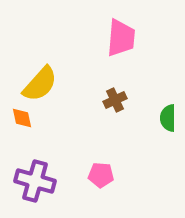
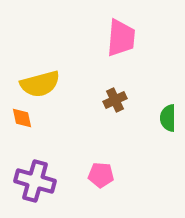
yellow semicircle: rotated 33 degrees clockwise
